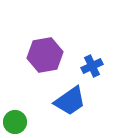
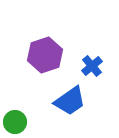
purple hexagon: rotated 8 degrees counterclockwise
blue cross: rotated 15 degrees counterclockwise
